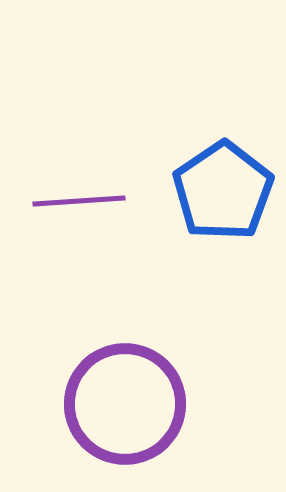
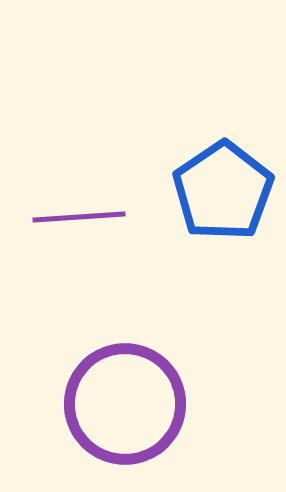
purple line: moved 16 px down
